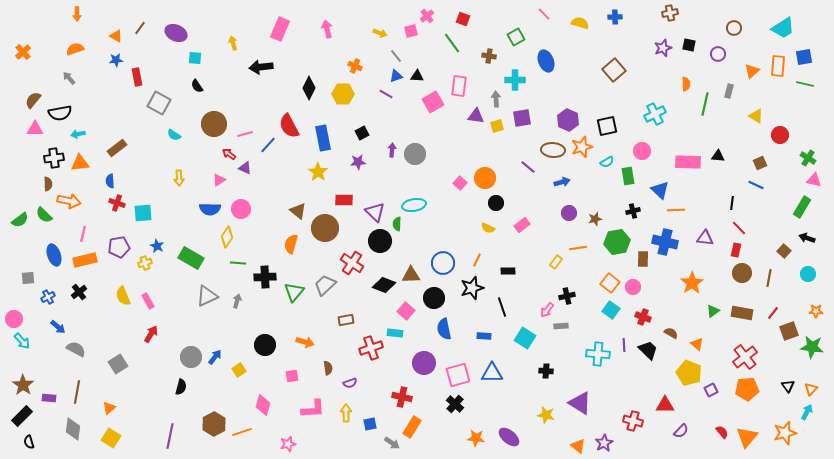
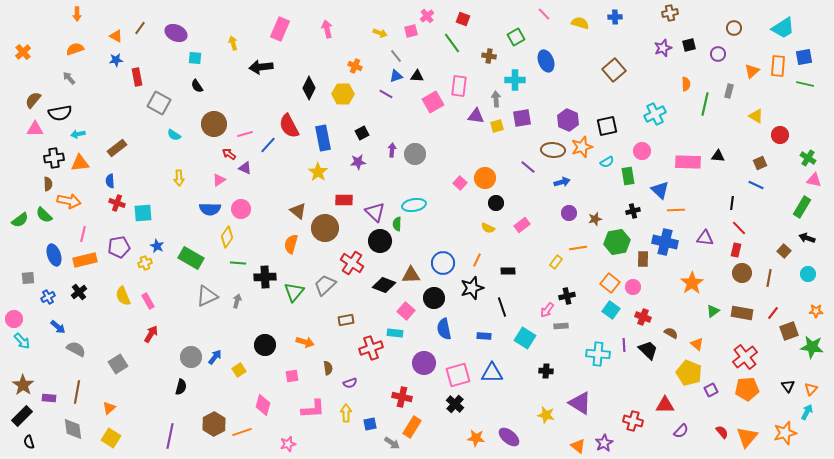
black square at (689, 45): rotated 24 degrees counterclockwise
gray diamond at (73, 429): rotated 15 degrees counterclockwise
